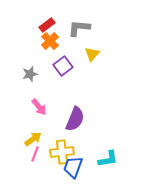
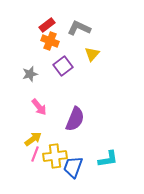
gray L-shape: rotated 20 degrees clockwise
orange cross: rotated 24 degrees counterclockwise
yellow cross: moved 7 px left, 4 px down
